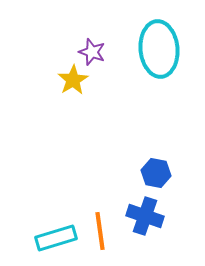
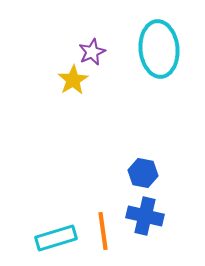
purple star: rotated 28 degrees clockwise
blue hexagon: moved 13 px left
blue cross: rotated 6 degrees counterclockwise
orange line: moved 3 px right
